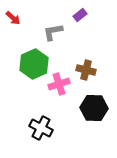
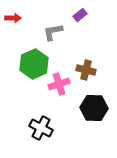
red arrow: rotated 42 degrees counterclockwise
